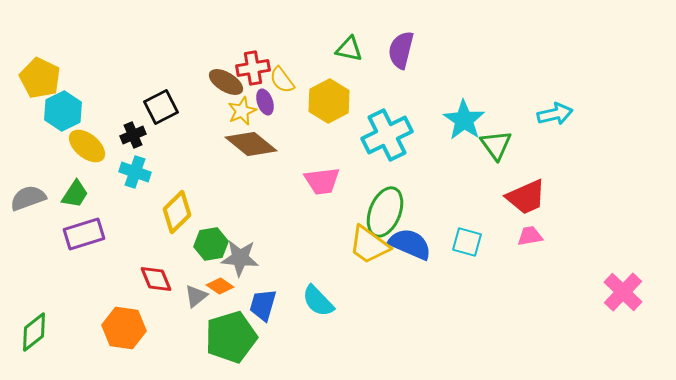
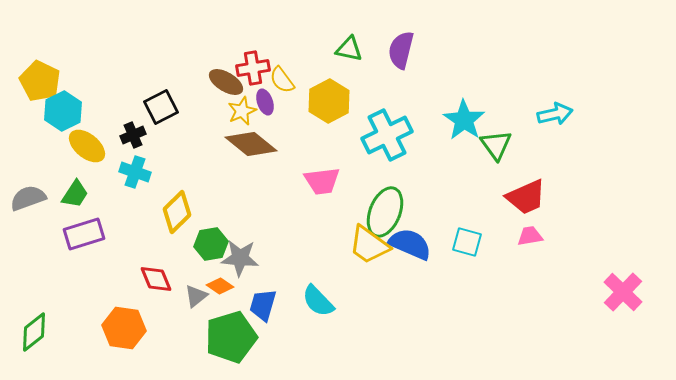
yellow pentagon at (40, 78): moved 3 px down
